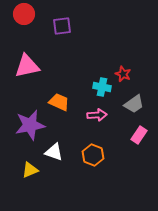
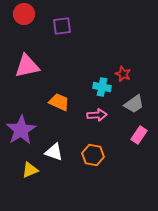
purple star: moved 9 px left, 5 px down; rotated 20 degrees counterclockwise
orange hexagon: rotated 10 degrees counterclockwise
